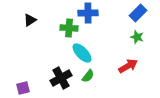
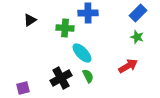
green cross: moved 4 px left
green semicircle: rotated 64 degrees counterclockwise
